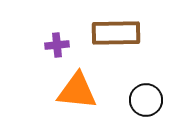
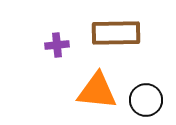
orange triangle: moved 20 px right
